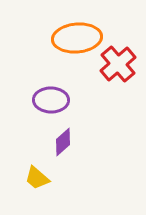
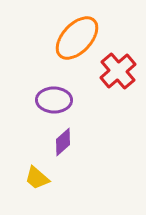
orange ellipse: rotated 42 degrees counterclockwise
red cross: moved 7 px down
purple ellipse: moved 3 px right
